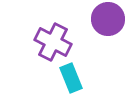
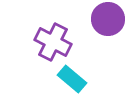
cyan rectangle: moved 1 px right, 1 px down; rotated 28 degrees counterclockwise
